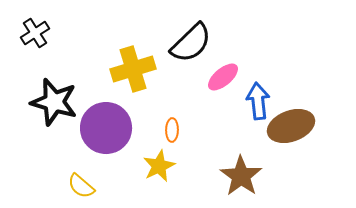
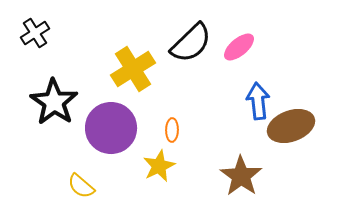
yellow cross: rotated 15 degrees counterclockwise
pink ellipse: moved 16 px right, 30 px up
black star: rotated 18 degrees clockwise
purple circle: moved 5 px right
